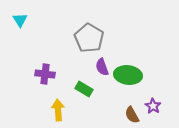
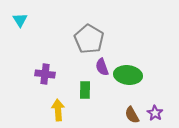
gray pentagon: moved 1 px down
green rectangle: moved 1 px right, 1 px down; rotated 60 degrees clockwise
purple star: moved 2 px right, 7 px down
